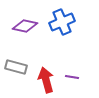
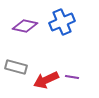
red arrow: rotated 100 degrees counterclockwise
